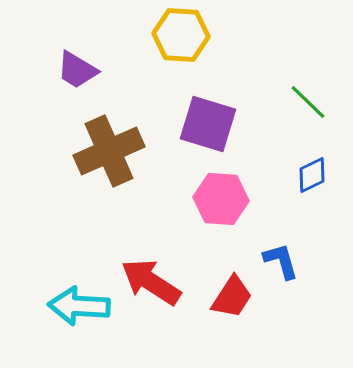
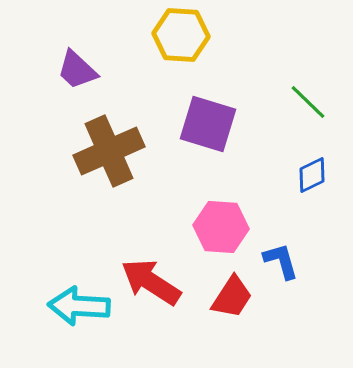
purple trapezoid: rotated 12 degrees clockwise
pink hexagon: moved 28 px down
